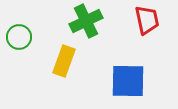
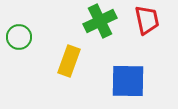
green cross: moved 14 px right
yellow rectangle: moved 5 px right
